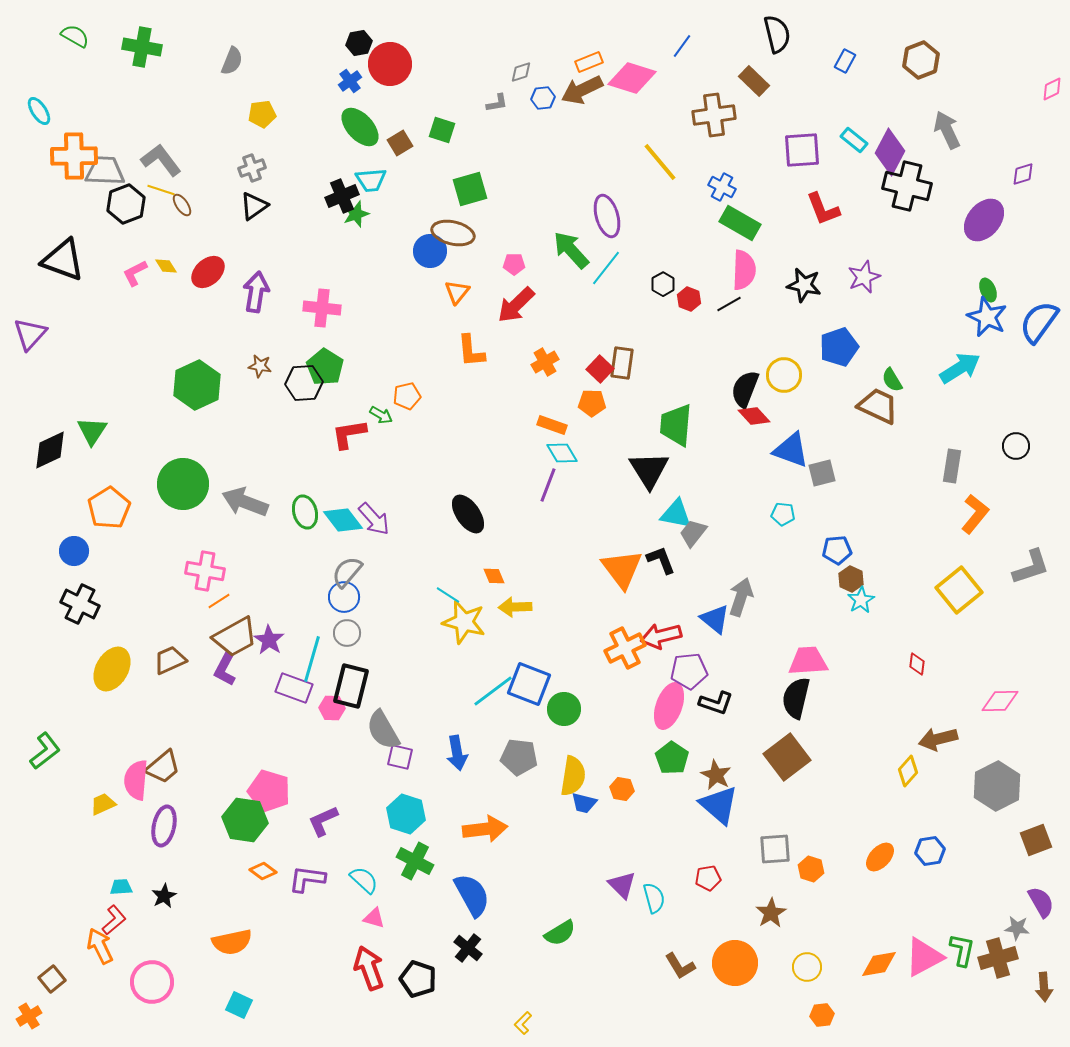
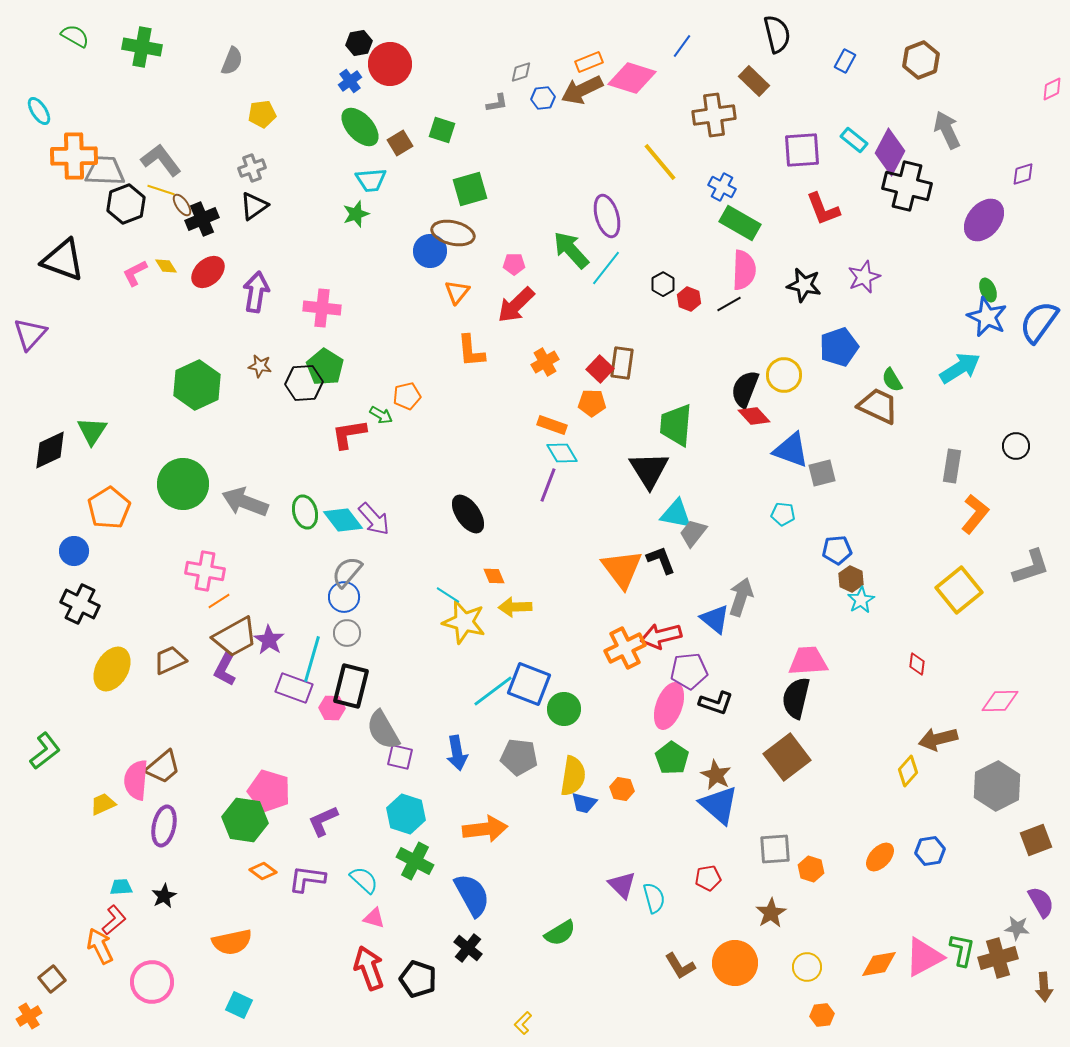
black cross at (342, 196): moved 140 px left, 23 px down
